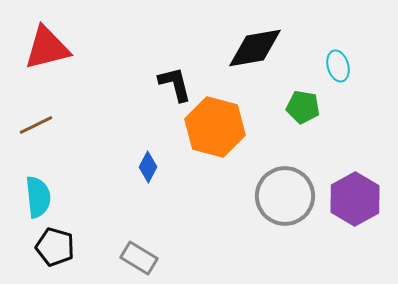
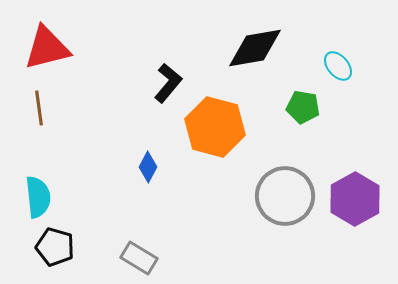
cyan ellipse: rotated 24 degrees counterclockwise
black L-shape: moved 7 px left, 1 px up; rotated 54 degrees clockwise
brown line: moved 3 px right, 17 px up; rotated 72 degrees counterclockwise
